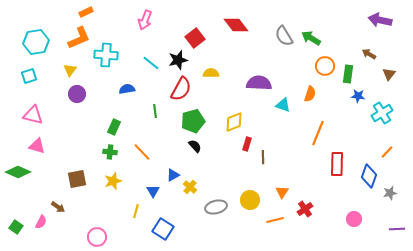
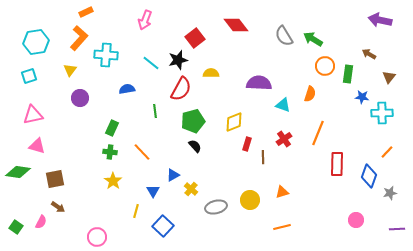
orange L-shape at (79, 38): rotated 25 degrees counterclockwise
green arrow at (311, 38): moved 2 px right, 1 px down
brown triangle at (389, 74): moved 3 px down
purple circle at (77, 94): moved 3 px right, 4 px down
blue star at (358, 96): moved 4 px right, 1 px down
cyan cross at (382, 113): rotated 30 degrees clockwise
pink triangle at (33, 115): rotated 25 degrees counterclockwise
green rectangle at (114, 127): moved 2 px left, 1 px down
green diamond at (18, 172): rotated 15 degrees counterclockwise
brown square at (77, 179): moved 22 px left
yellow star at (113, 181): rotated 18 degrees counterclockwise
yellow cross at (190, 187): moved 1 px right, 2 px down
orange triangle at (282, 192): rotated 40 degrees clockwise
red cross at (305, 209): moved 21 px left, 70 px up
pink circle at (354, 219): moved 2 px right, 1 px down
orange line at (275, 220): moved 7 px right, 7 px down
blue square at (163, 229): moved 3 px up; rotated 10 degrees clockwise
